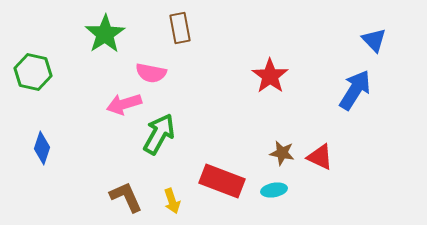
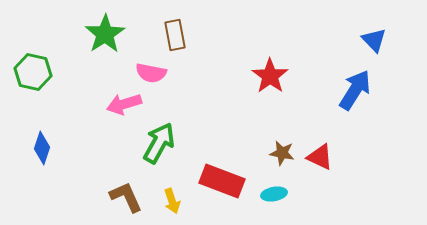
brown rectangle: moved 5 px left, 7 px down
green arrow: moved 9 px down
cyan ellipse: moved 4 px down
